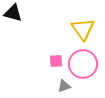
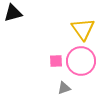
black triangle: rotated 30 degrees counterclockwise
pink circle: moved 2 px left, 3 px up
gray triangle: moved 2 px down
